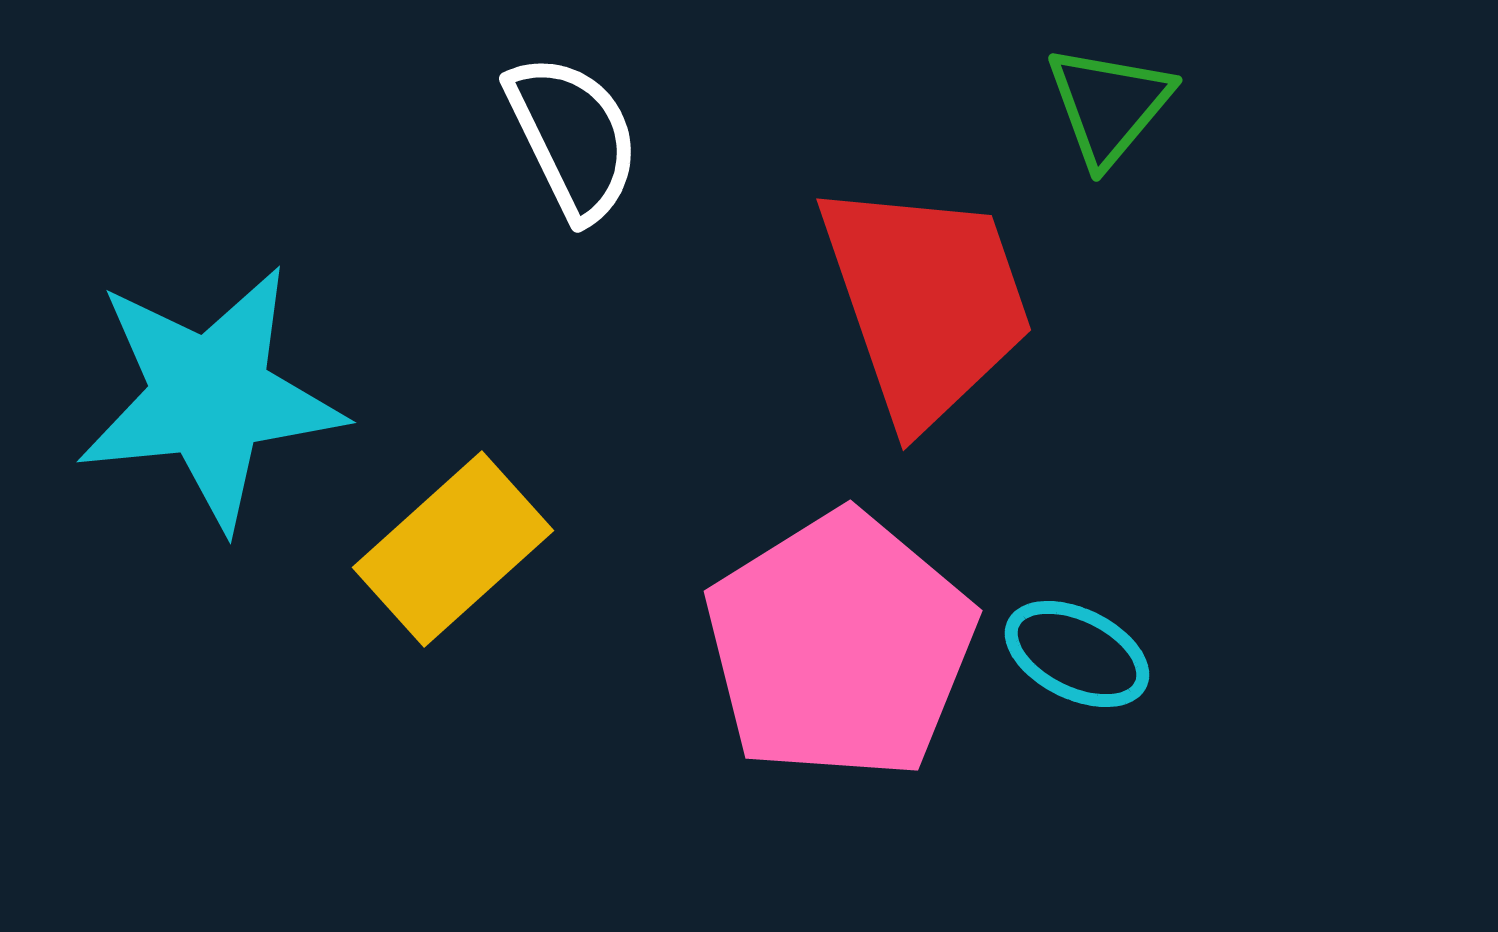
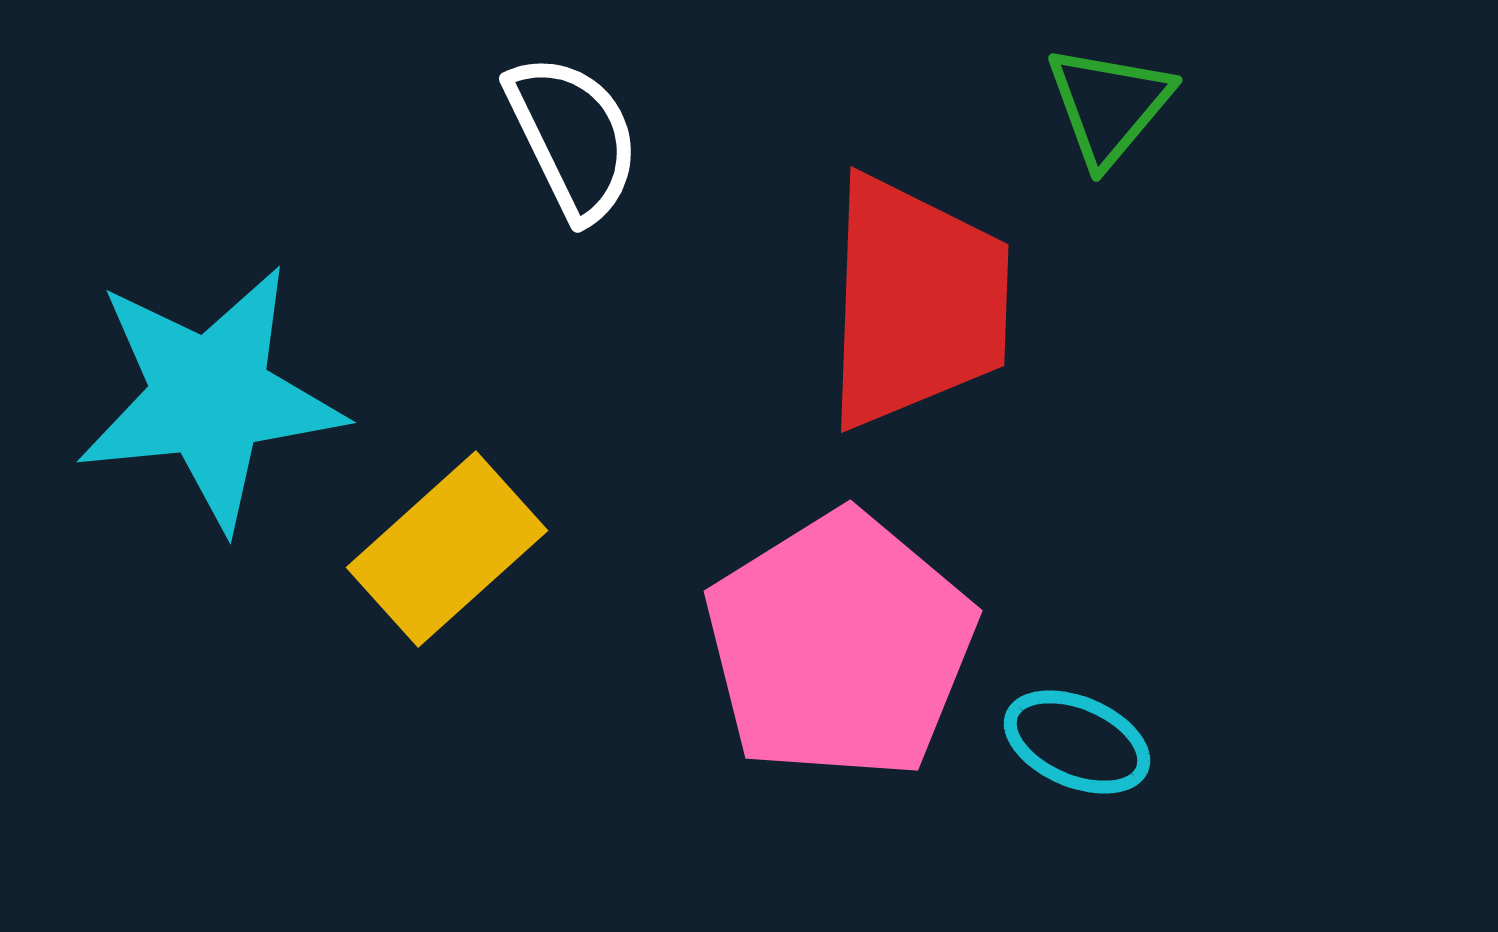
red trapezoid: moved 10 px left; rotated 21 degrees clockwise
yellow rectangle: moved 6 px left
cyan ellipse: moved 88 px down; rotated 3 degrees counterclockwise
